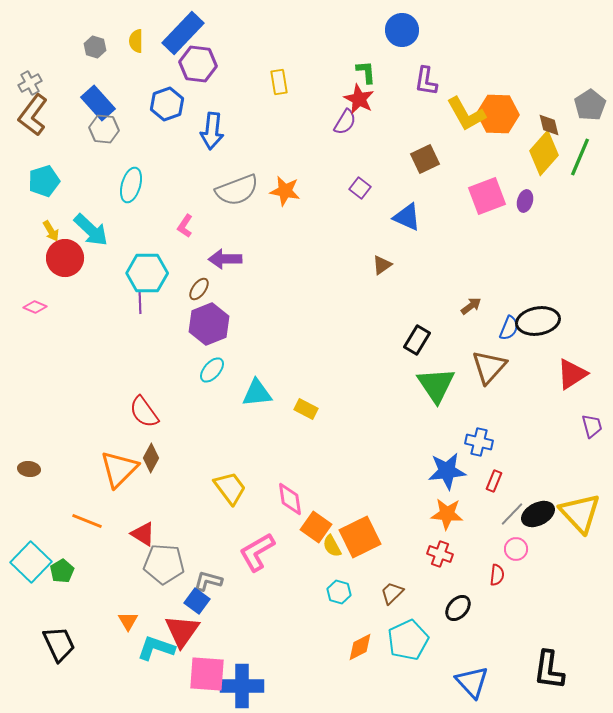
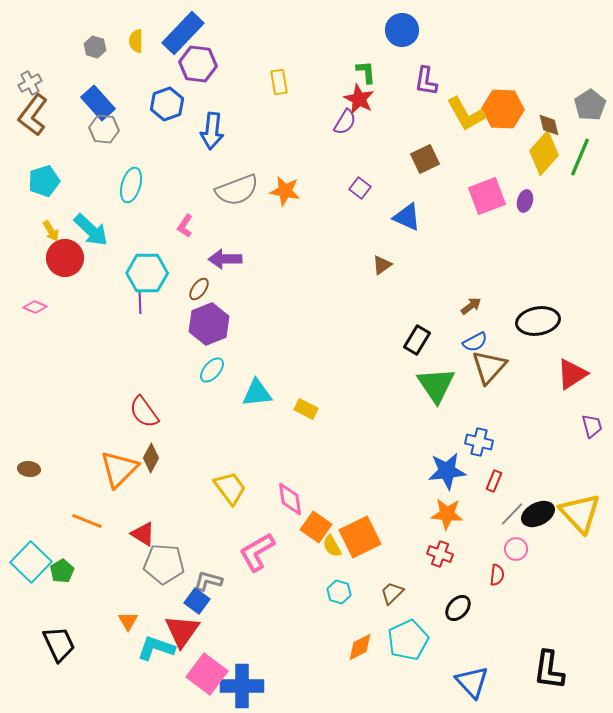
orange hexagon at (498, 114): moved 5 px right, 5 px up
blue semicircle at (509, 328): moved 34 px left, 14 px down; rotated 40 degrees clockwise
pink square at (207, 674): rotated 33 degrees clockwise
